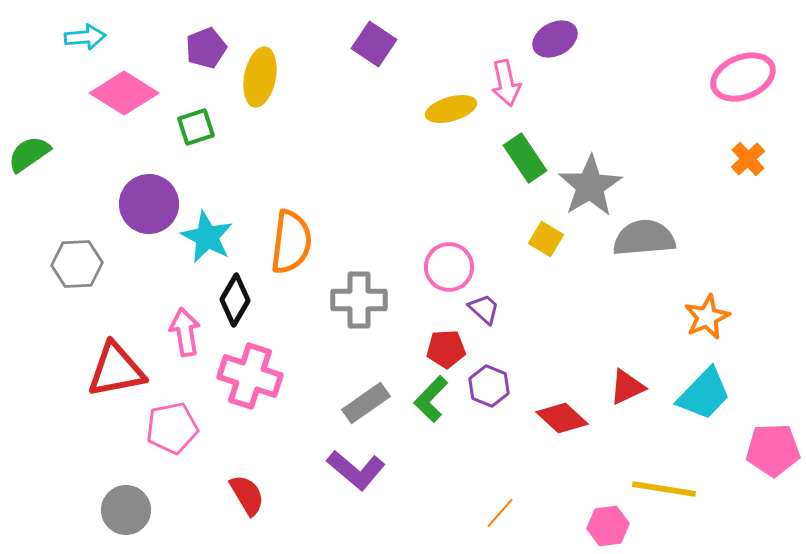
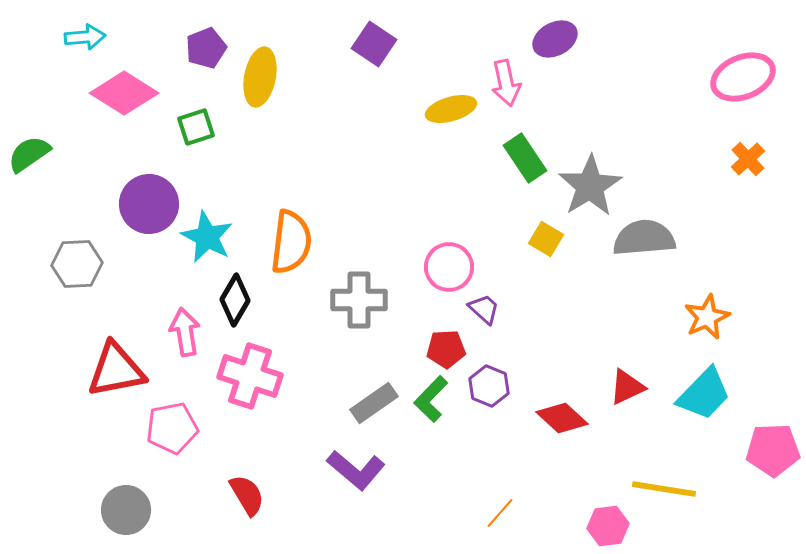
gray rectangle at (366, 403): moved 8 px right
